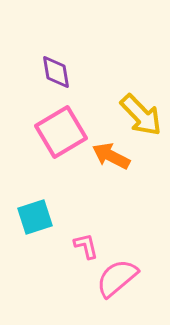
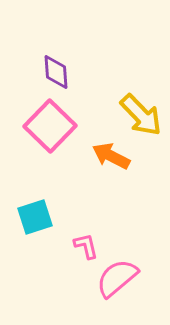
purple diamond: rotated 6 degrees clockwise
pink square: moved 11 px left, 6 px up; rotated 15 degrees counterclockwise
